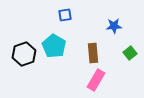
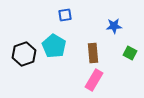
green square: rotated 24 degrees counterclockwise
pink rectangle: moved 2 px left
